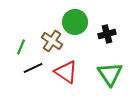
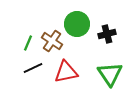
green circle: moved 2 px right, 2 px down
green line: moved 7 px right, 4 px up
red triangle: rotated 45 degrees counterclockwise
